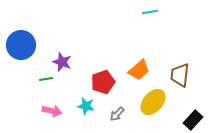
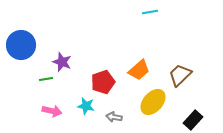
brown trapezoid: rotated 40 degrees clockwise
gray arrow: moved 3 px left, 3 px down; rotated 56 degrees clockwise
